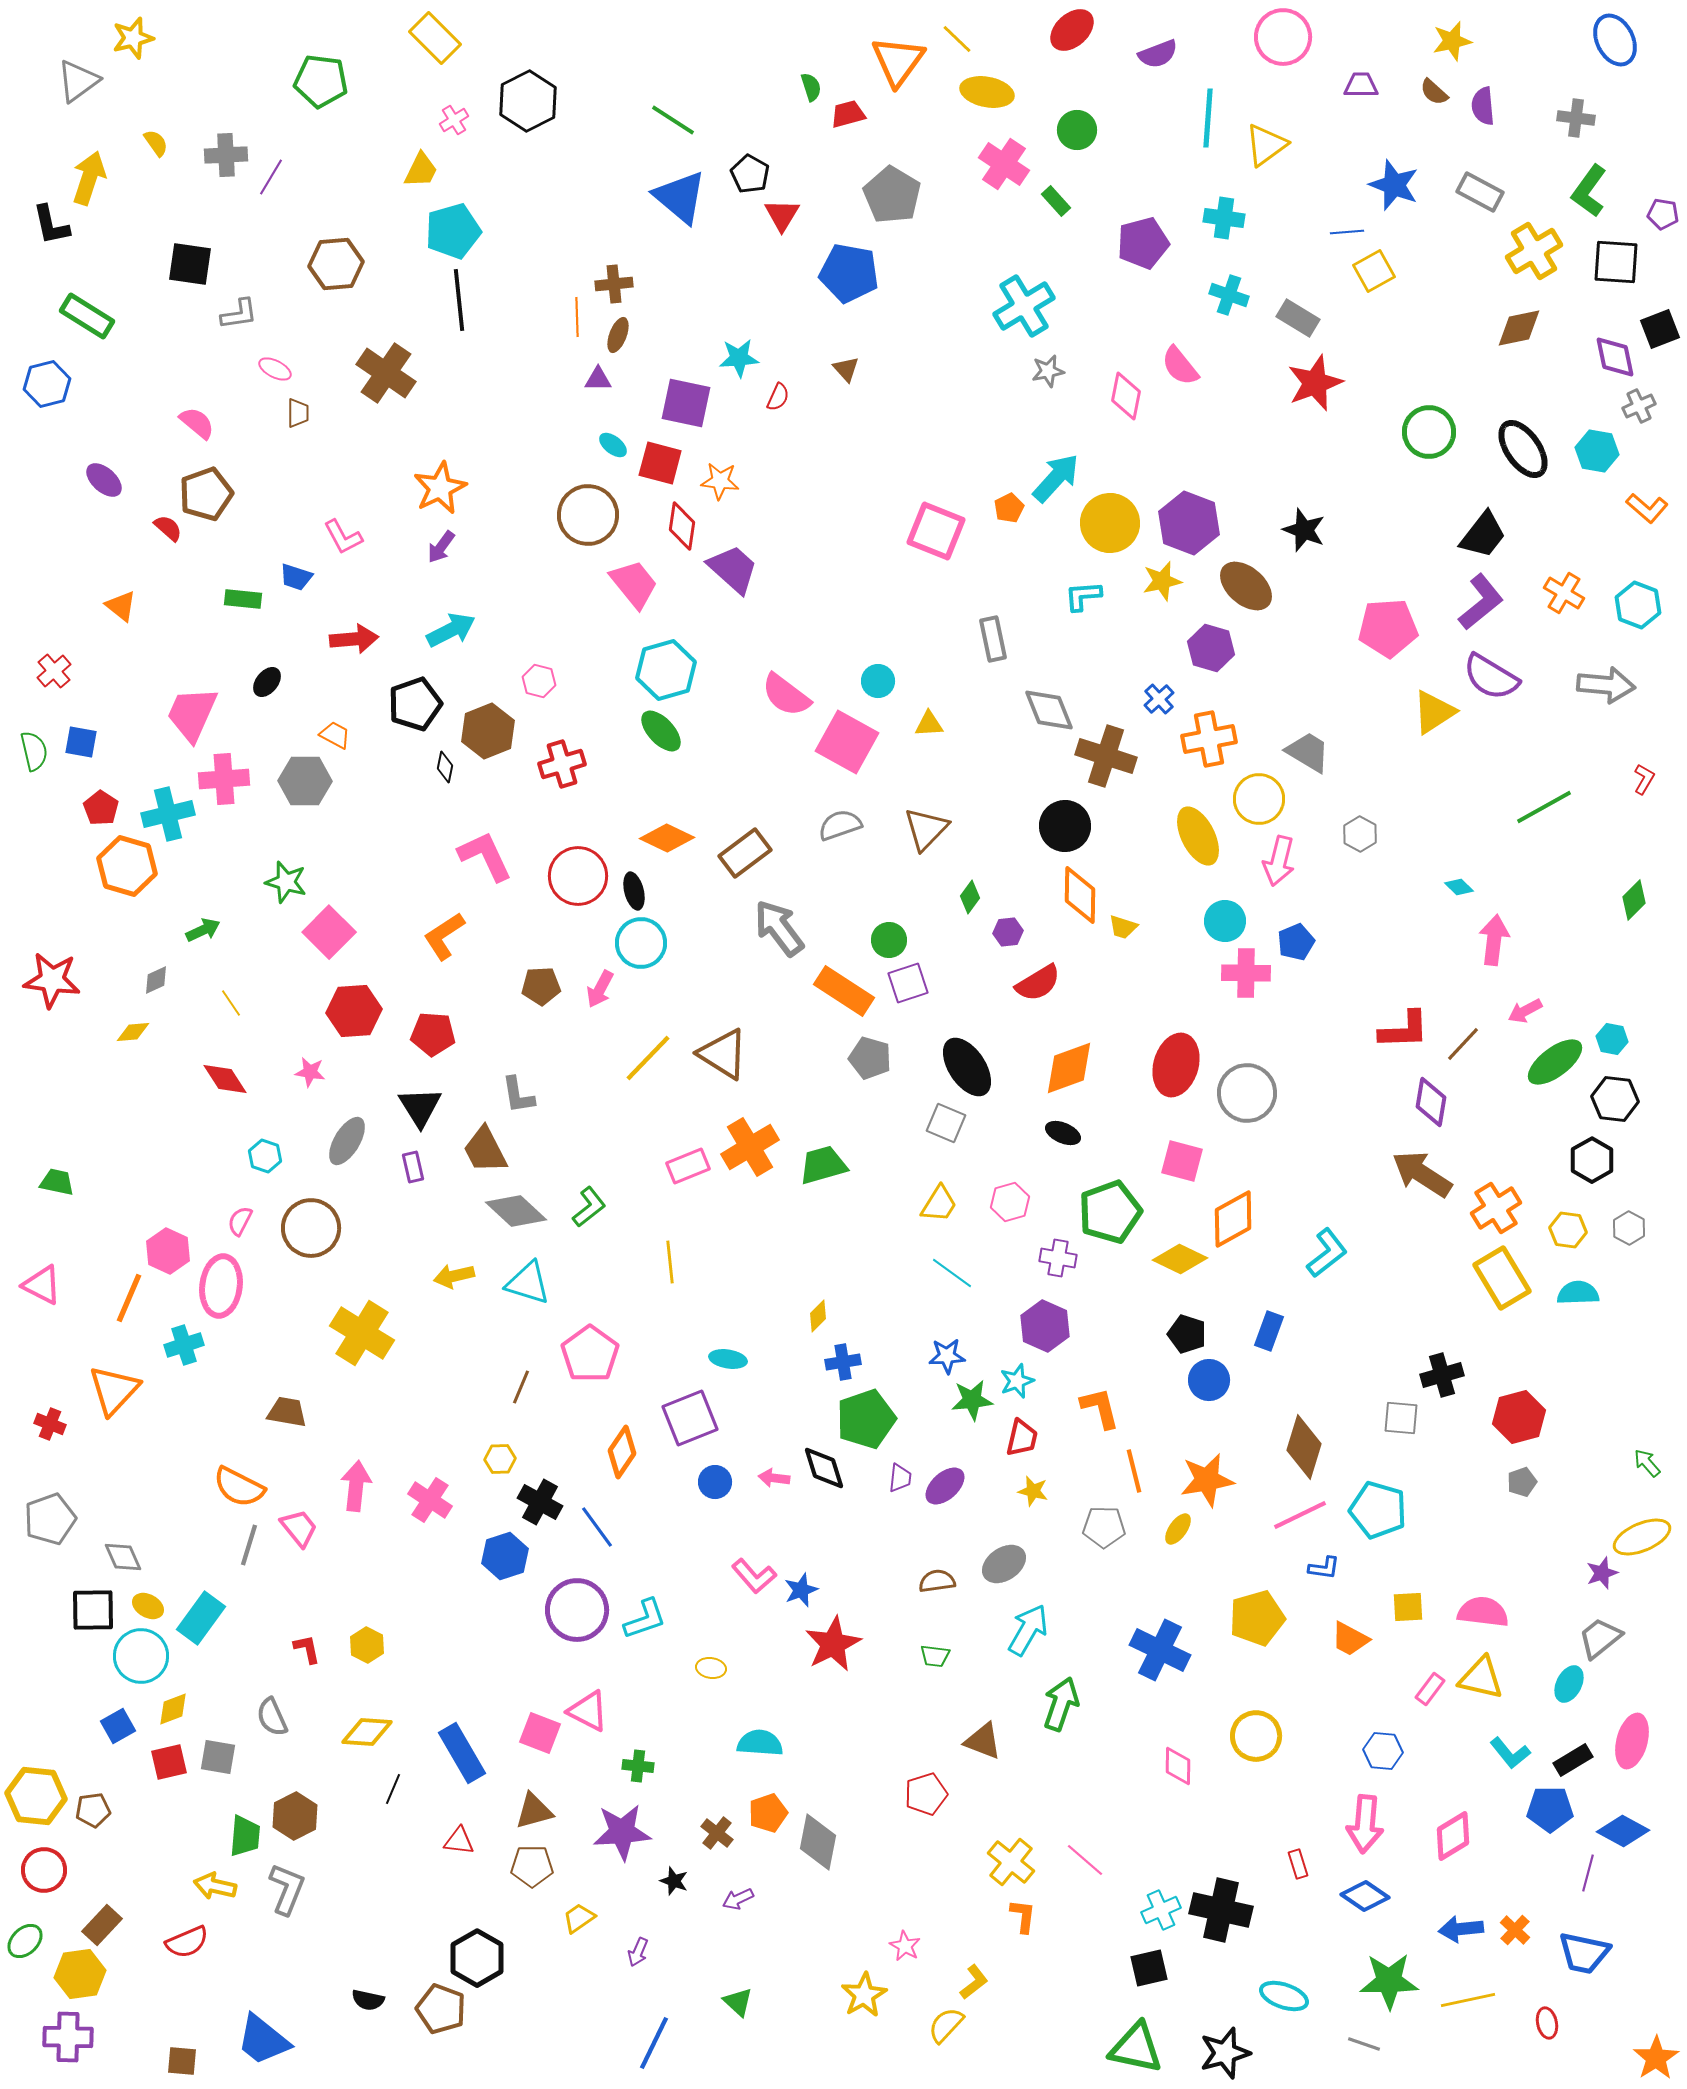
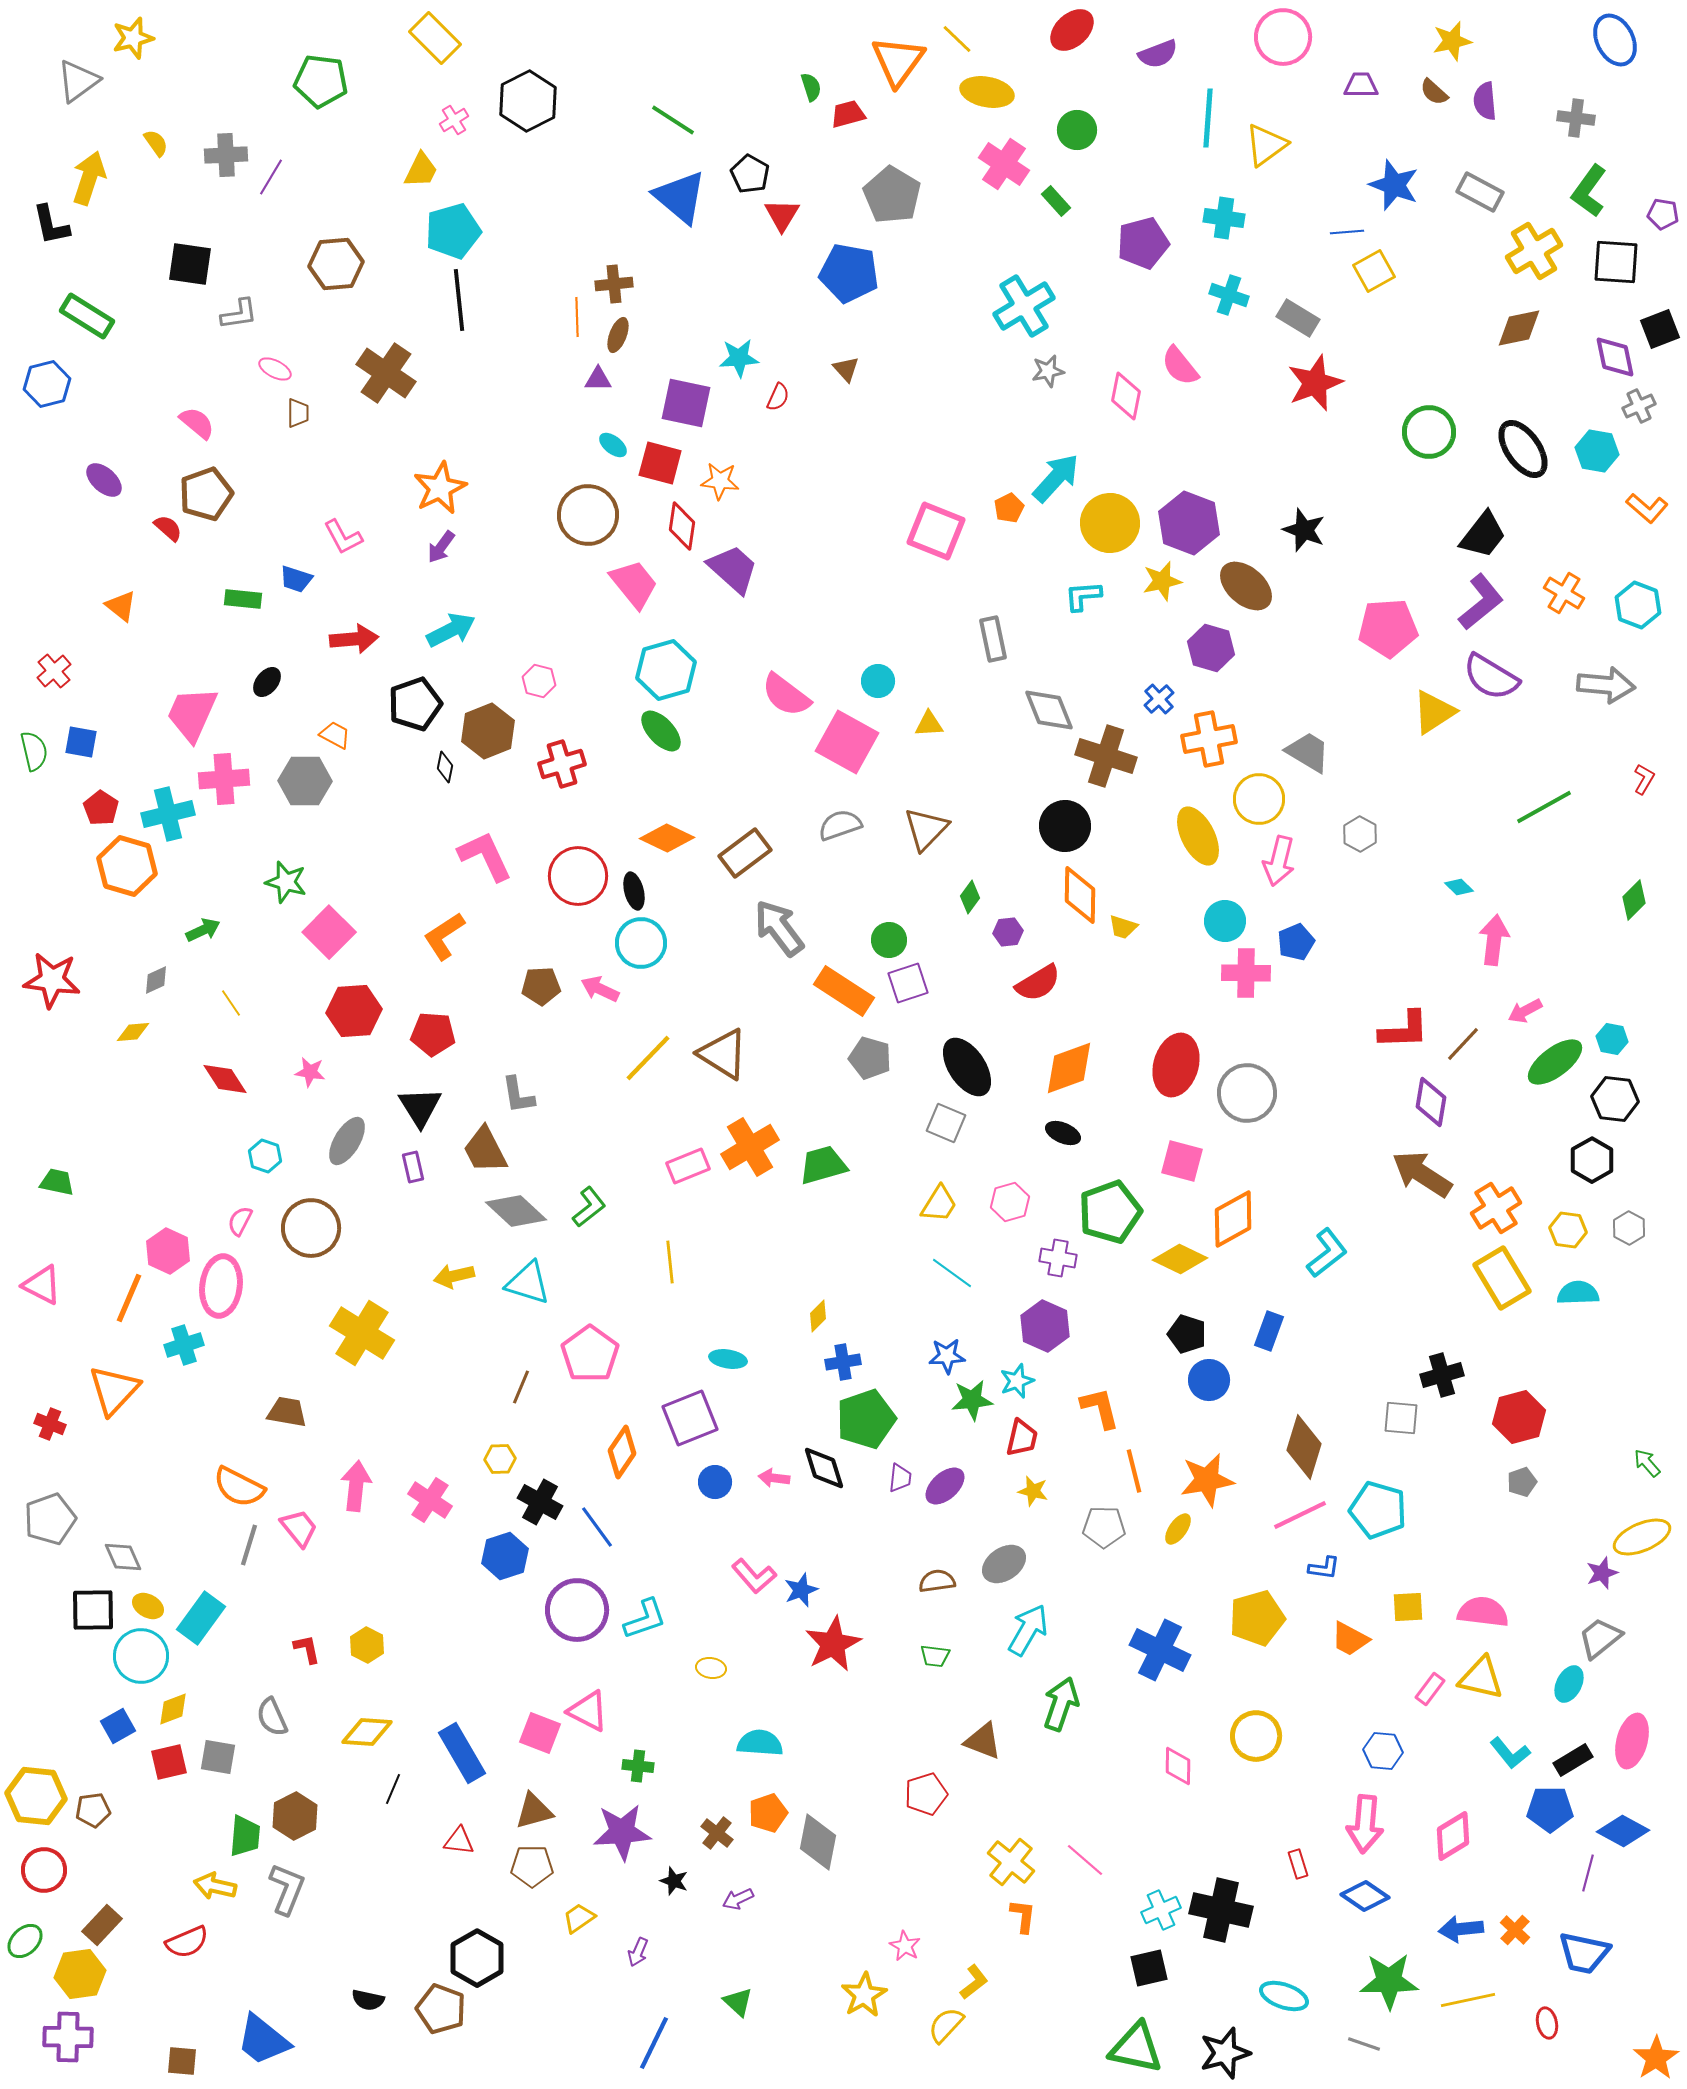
purple semicircle at (1483, 106): moved 2 px right, 5 px up
blue trapezoid at (296, 577): moved 2 px down
pink arrow at (600, 989): rotated 87 degrees clockwise
